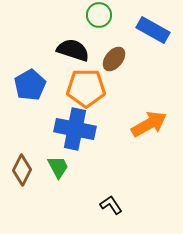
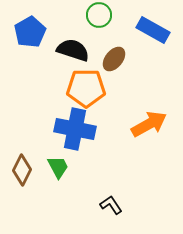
blue pentagon: moved 53 px up
